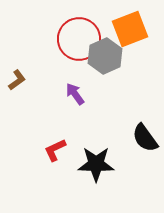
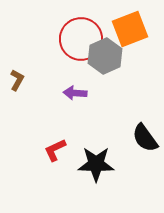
red circle: moved 2 px right
brown L-shape: rotated 25 degrees counterclockwise
purple arrow: moved 1 px up; rotated 50 degrees counterclockwise
